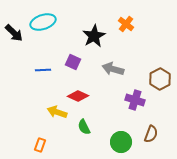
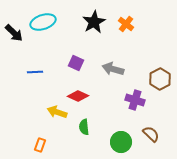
black star: moved 14 px up
purple square: moved 3 px right, 1 px down
blue line: moved 8 px left, 2 px down
green semicircle: rotated 21 degrees clockwise
brown semicircle: rotated 66 degrees counterclockwise
